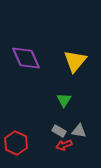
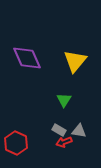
purple diamond: moved 1 px right
gray rectangle: moved 1 px up
red arrow: moved 3 px up
